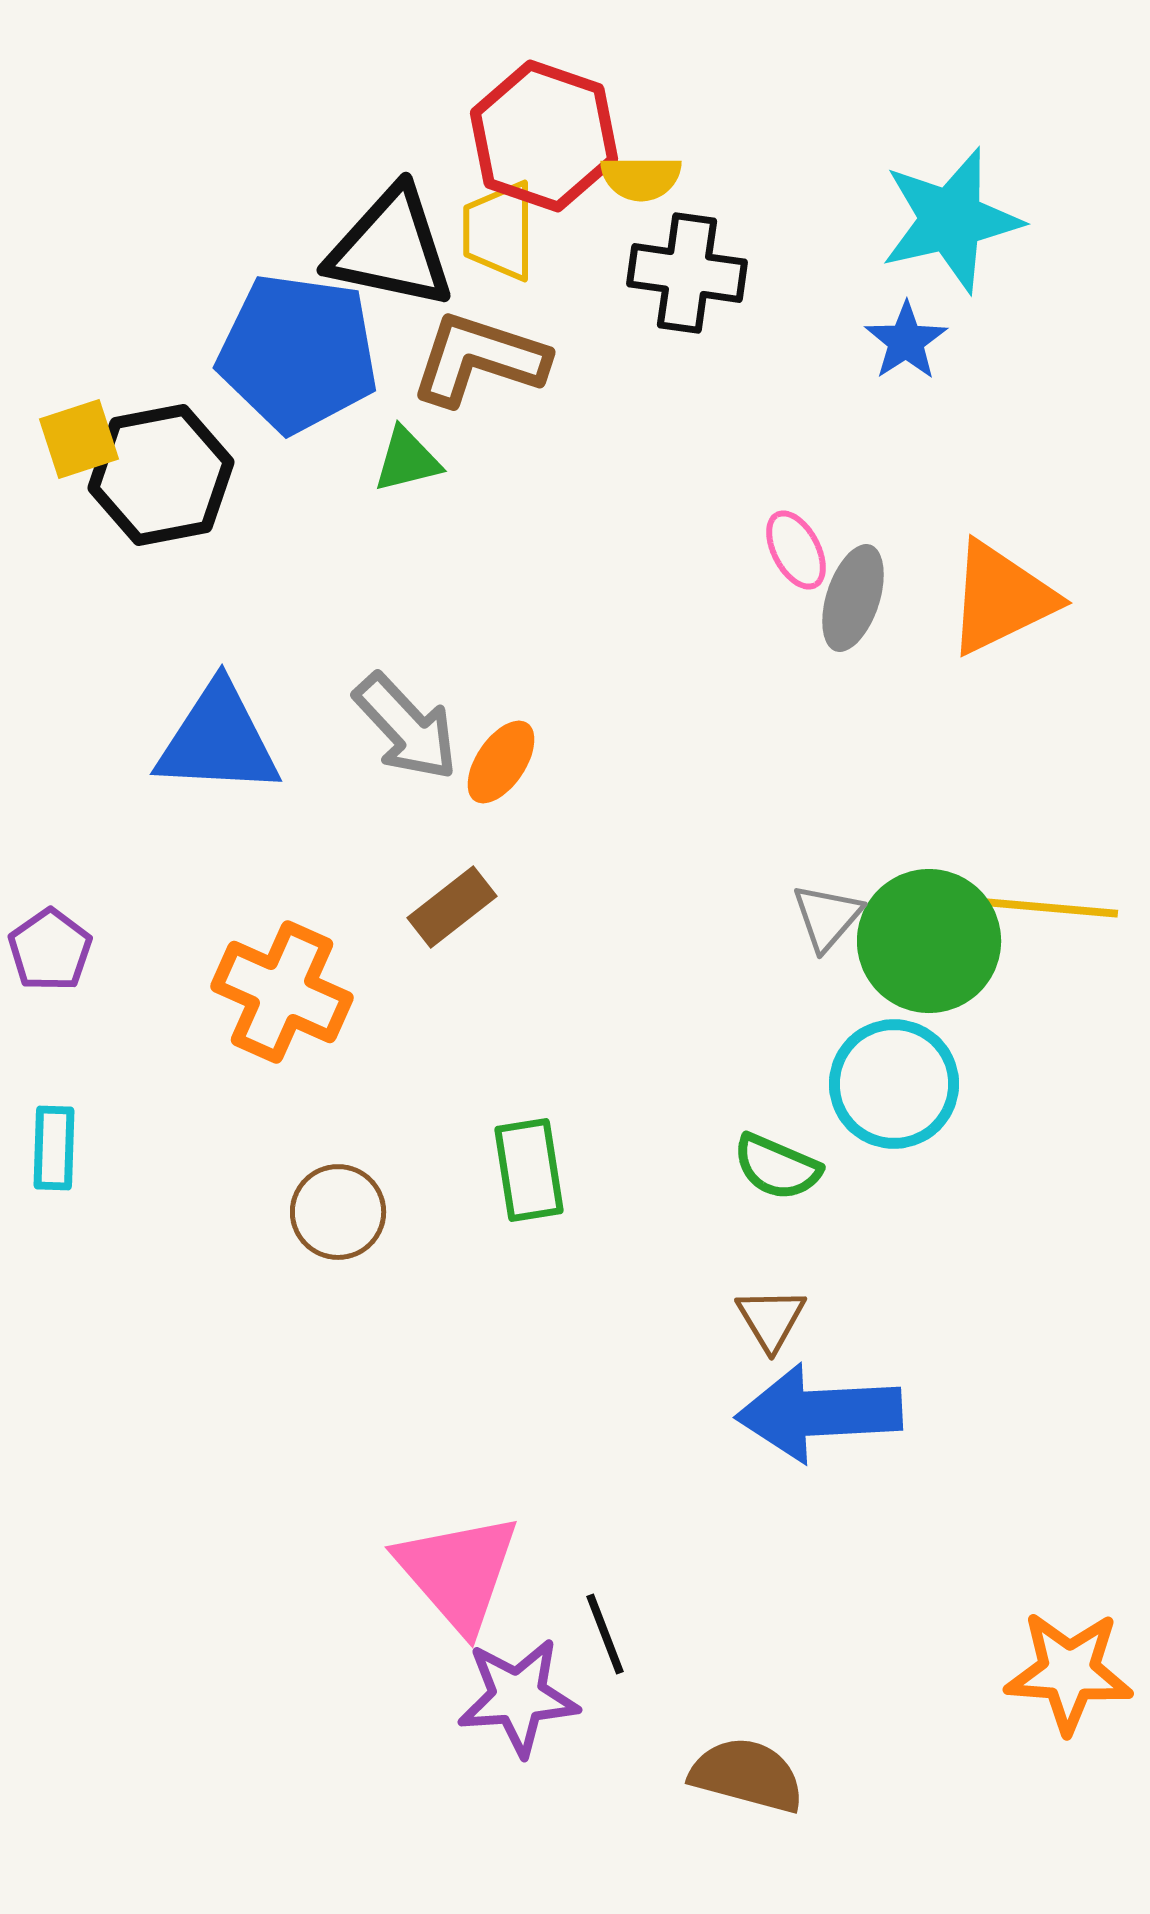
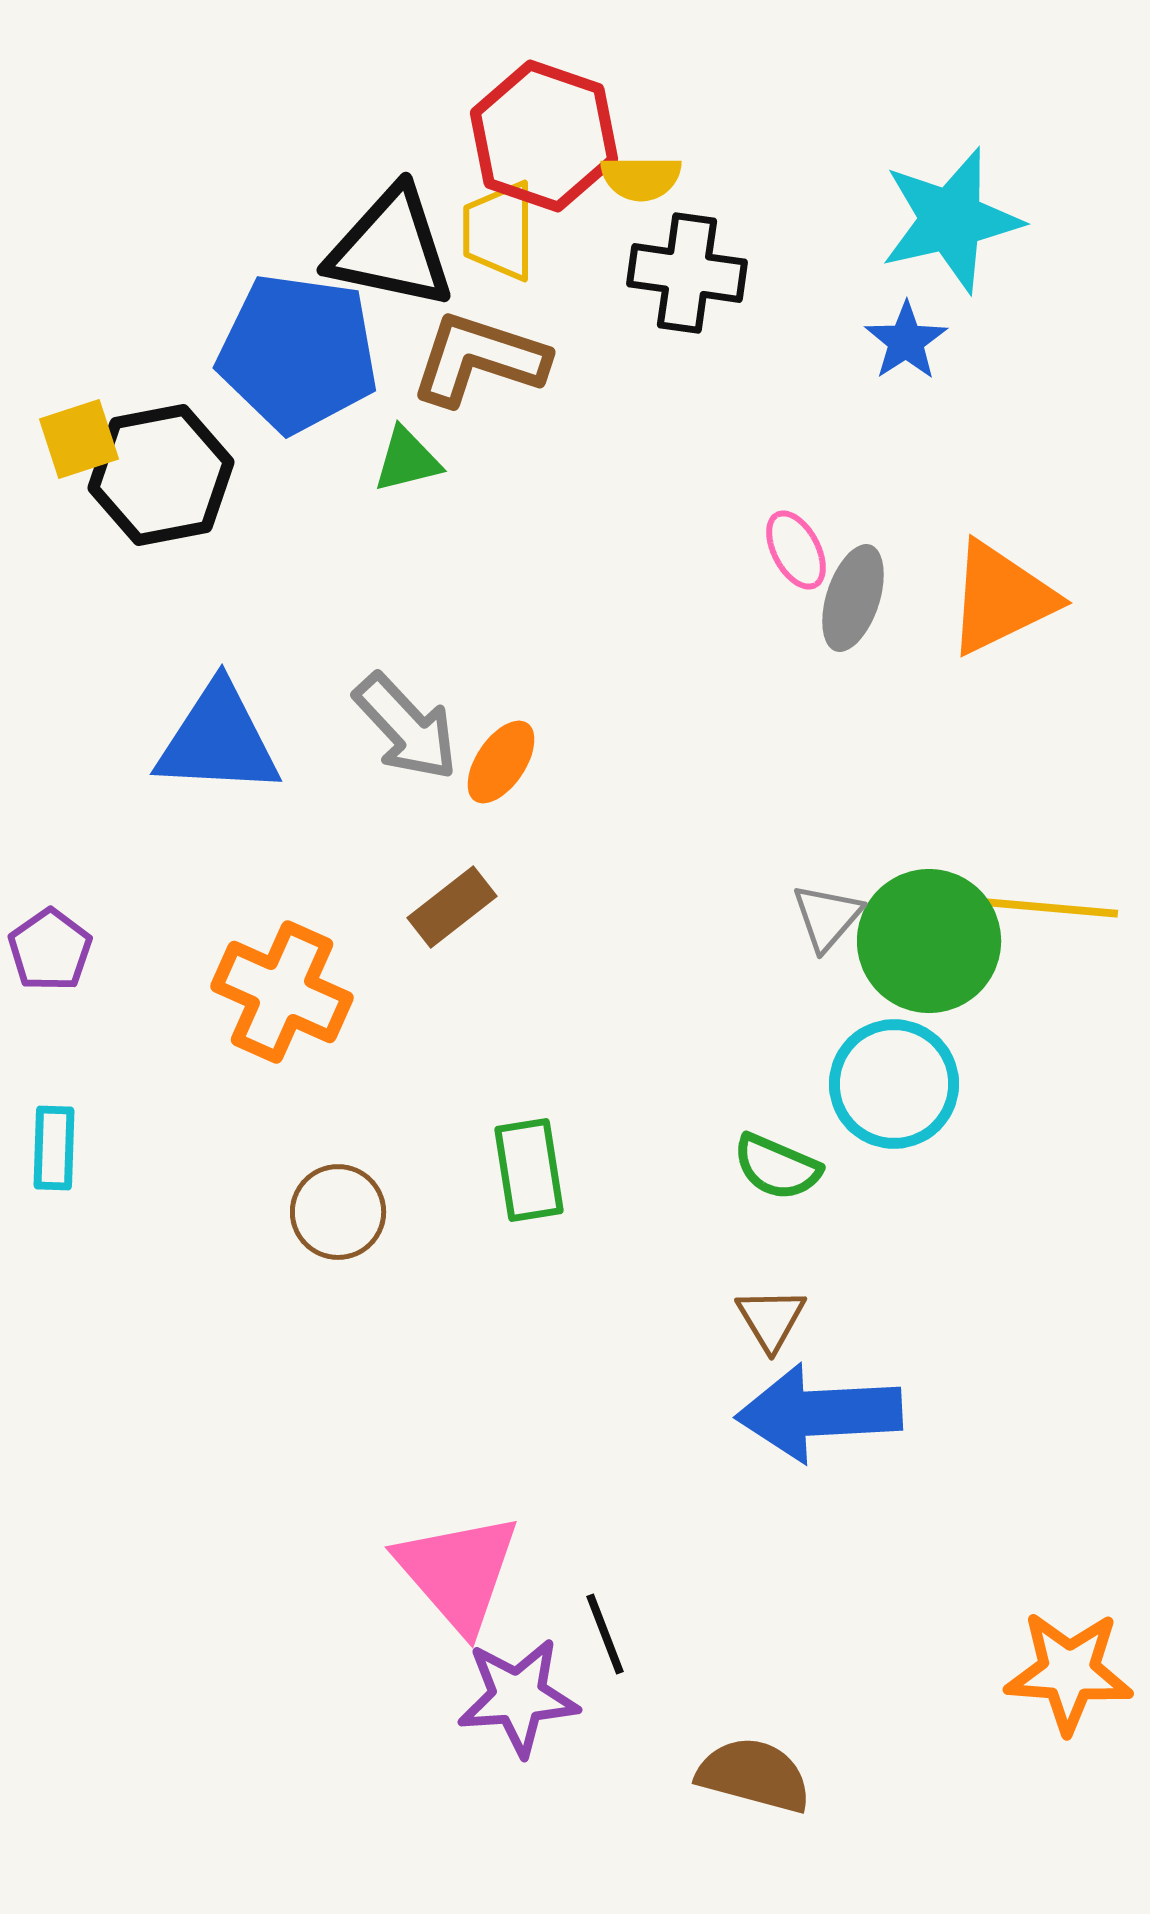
brown semicircle: moved 7 px right
